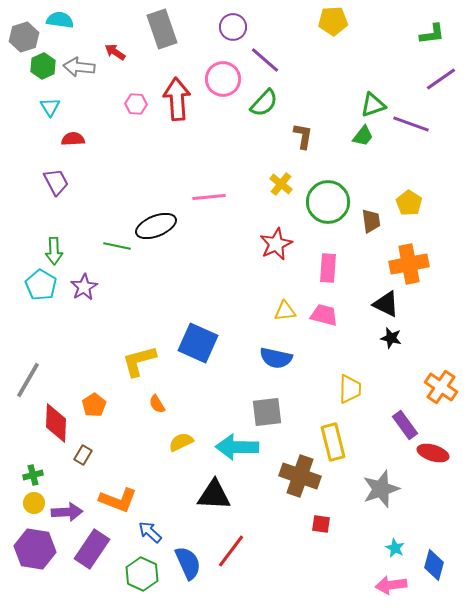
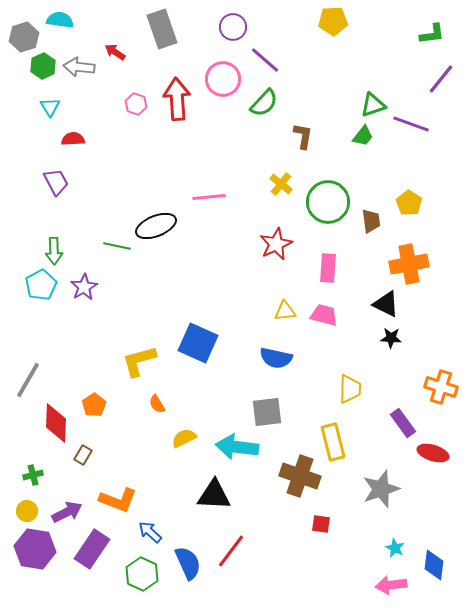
purple line at (441, 79): rotated 16 degrees counterclockwise
pink hexagon at (136, 104): rotated 15 degrees clockwise
cyan pentagon at (41, 285): rotated 12 degrees clockwise
black star at (391, 338): rotated 10 degrees counterclockwise
orange cross at (441, 387): rotated 16 degrees counterclockwise
purple rectangle at (405, 425): moved 2 px left, 2 px up
yellow semicircle at (181, 442): moved 3 px right, 4 px up
cyan arrow at (237, 447): rotated 6 degrees clockwise
yellow circle at (34, 503): moved 7 px left, 8 px down
purple arrow at (67, 512): rotated 24 degrees counterclockwise
blue diamond at (434, 565): rotated 8 degrees counterclockwise
